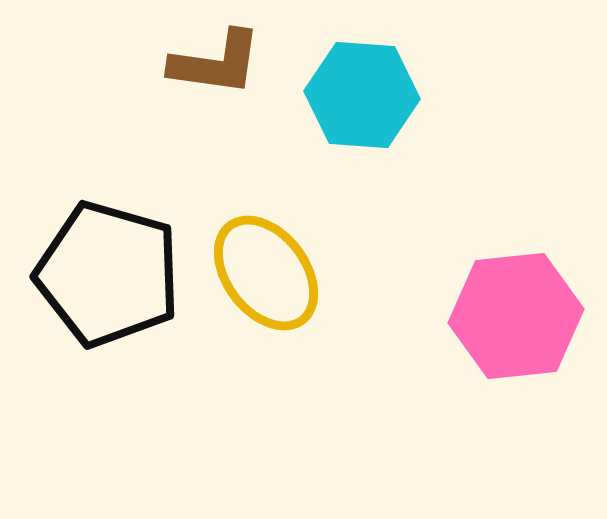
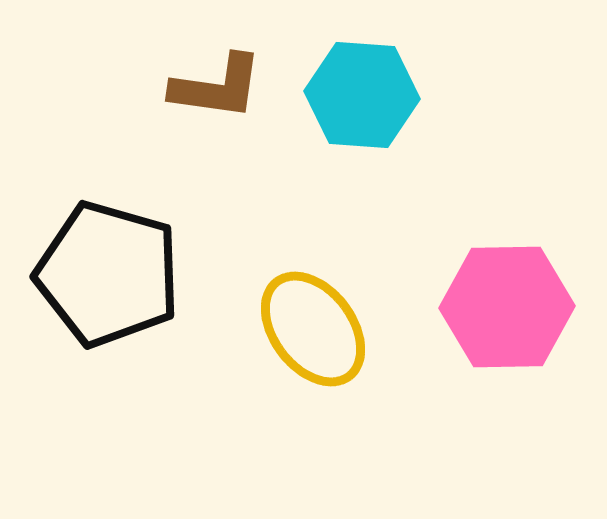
brown L-shape: moved 1 px right, 24 px down
yellow ellipse: moved 47 px right, 56 px down
pink hexagon: moved 9 px left, 9 px up; rotated 5 degrees clockwise
